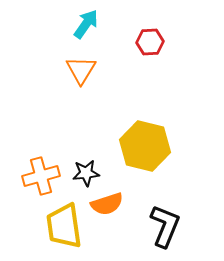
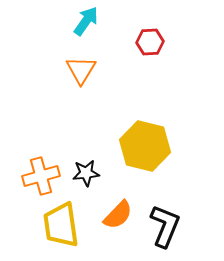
cyan arrow: moved 3 px up
orange semicircle: moved 11 px right, 11 px down; rotated 28 degrees counterclockwise
yellow trapezoid: moved 3 px left, 1 px up
